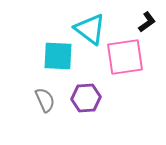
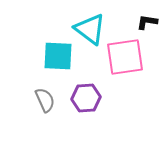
black L-shape: rotated 135 degrees counterclockwise
